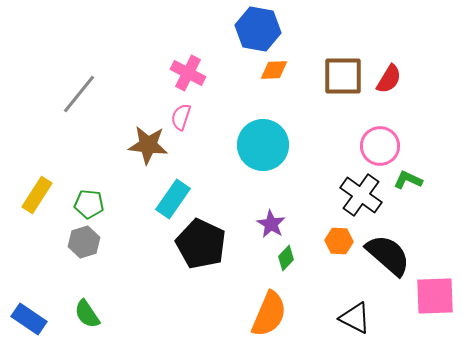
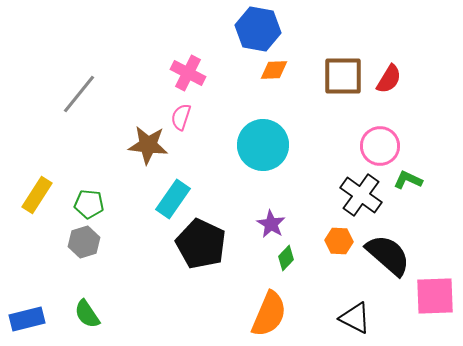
blue rectangle: moved 2 px left; rotated 48 degrees counterclockwise
